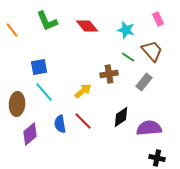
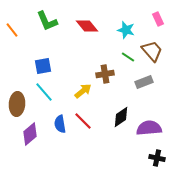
blue square: moved 4 px right, 1 px up
brown cross: moved 4 px left
gray rectangle: rotated 30 degrees clockwise
